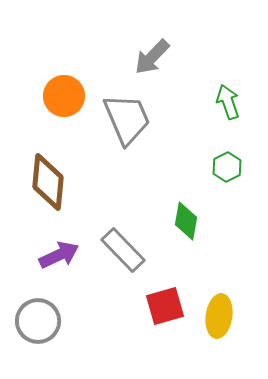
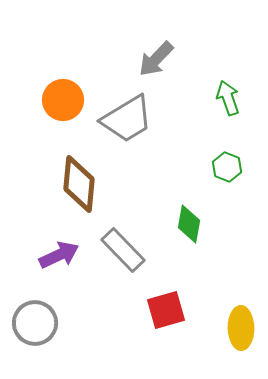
gray arrow: moved 4 px right, 2 px down
orange circle: moved 1 px left, 4 px down
green arrow: moved 4 px up
gray trapezoid: rotated 82 degrees clockwise
green hexagon: rotated 12 degrees counterclockwise
brown diamond: moved 31 px right, 2 px down
green diamond: moved 3 px right, 3 px down
red square: moved 1 px right, 4 px down
yellow ellipse: moved 22 px right, 12 px down; rotated 9 degrees counterclockwise
gray circle: moved 3 px left, 2 px down
